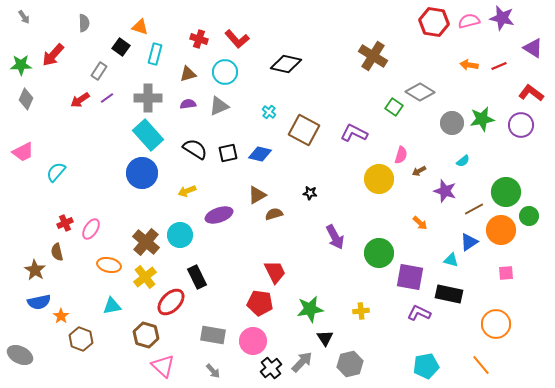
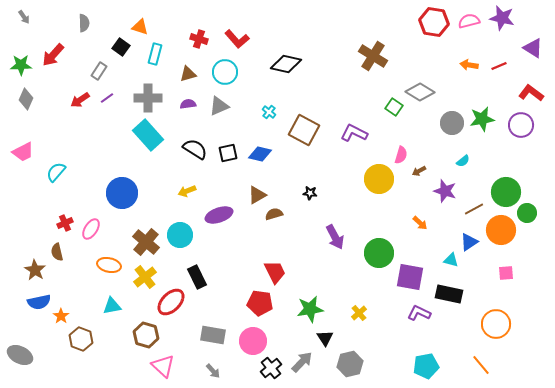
blue circle at (142, 173): moved 20 px left, 20 px down
green circle at (529, 216): moved 2 px left, 3 px up
yellow cross at (361, 311): moved 2 px left, 2 px down; rotated 35 degrees counterclockwise
